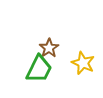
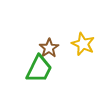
yellow star: moved 19 px up
